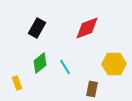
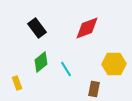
black rectangle: rotated 66 degrees counterclockwise
green diamond: moved 1 px right, 1 px up
cyan line: moved 1 px right, 2 px down
brown rectangle: moved 2 px right
